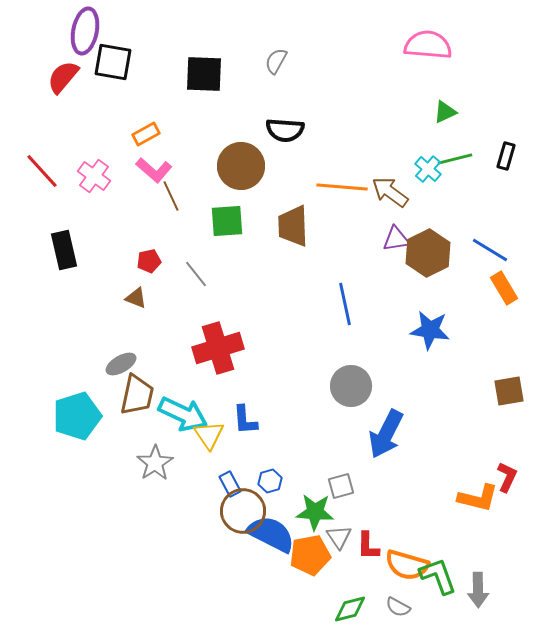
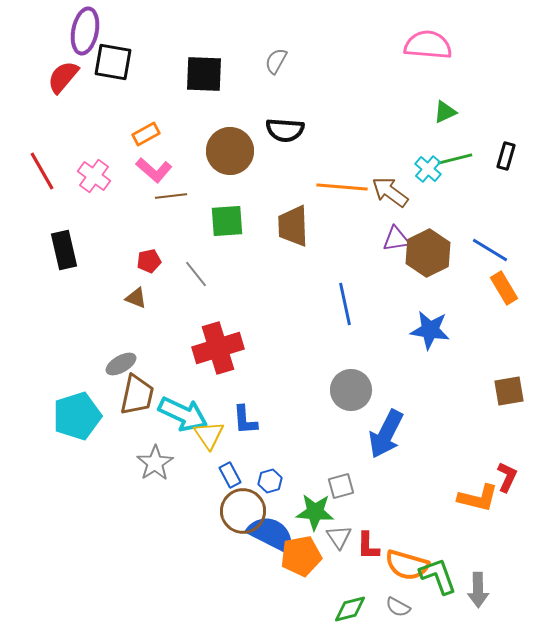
brown circle at (241, 166): moved 11 px left, 15 px up
red line at (42, 171): rotated 12 degrees clockwise
brown line at (171, 196): rotated 72 degrees counterclockwise
gray circle at (351, 386): moved 4 px down
blue rectangle at (230, 484): moved 9 px up
orange pentagon at (310, 555): moved 9 px left, 1 px down
